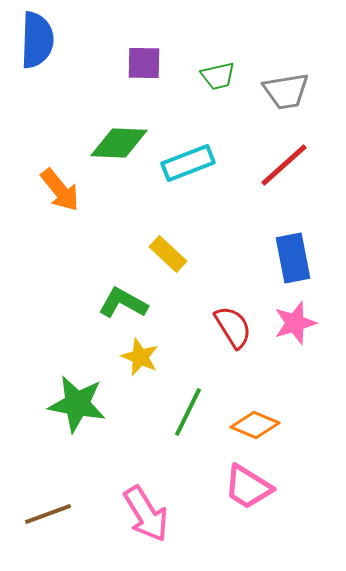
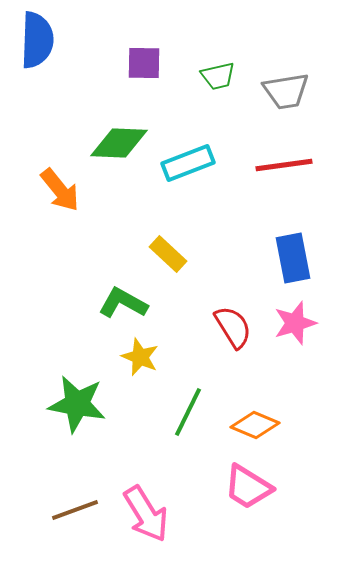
red line: rotated 34 degrees clockwise
brown line: moved 27 px right, 4 px up
